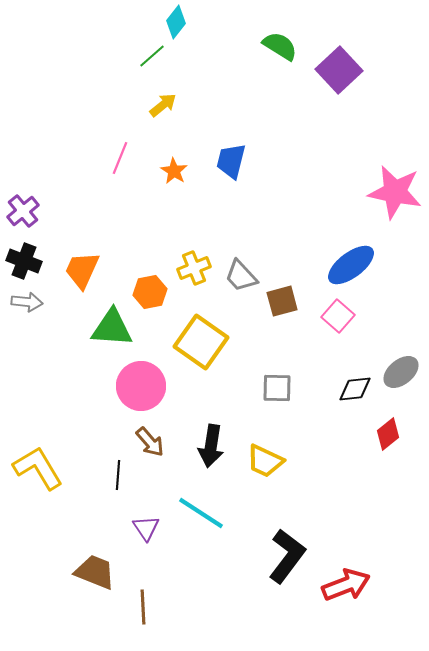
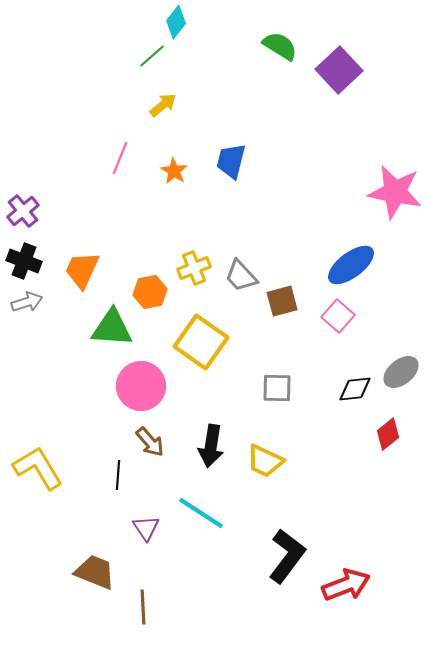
gray arrow: rotated 24 degrees counterclockwise
